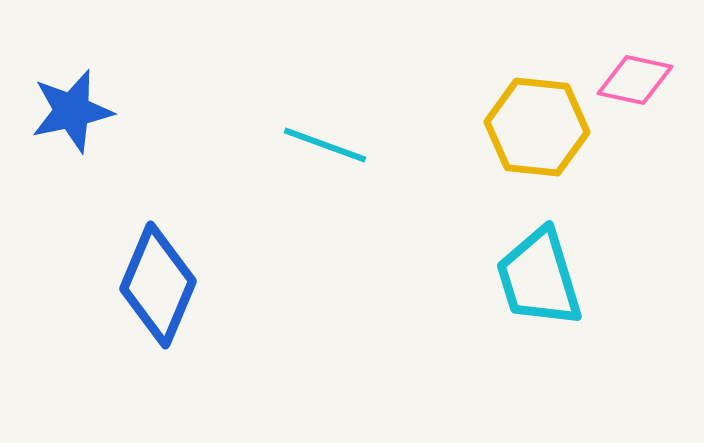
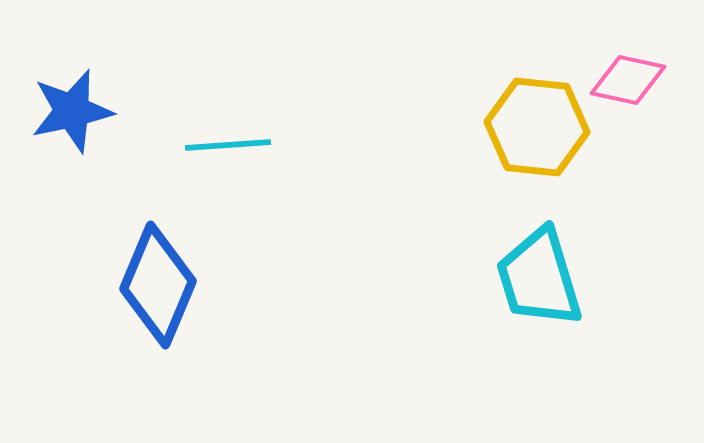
pink diamond: moved 7 px left
cyan line: moved 97 px left; rotated 24 degrees counterclockwise
